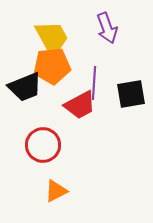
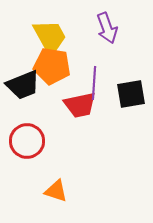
yellow trapezoid: moved 2 px left, 1 px up
orange pentagon: rotated 15 degrees clockwise
black trapezoid: moved 2 px left, 2 px up
red trapezoid: rotated 16 degrees clockwise
red circle: moved 16 px left, 4 px up
orange triangle: rotated 45 degrees clockwise
